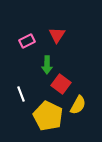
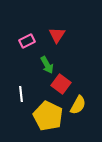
green arrow: rotated 30 degrees counterclockwise
white line: rotated 14 degrees clockwise
